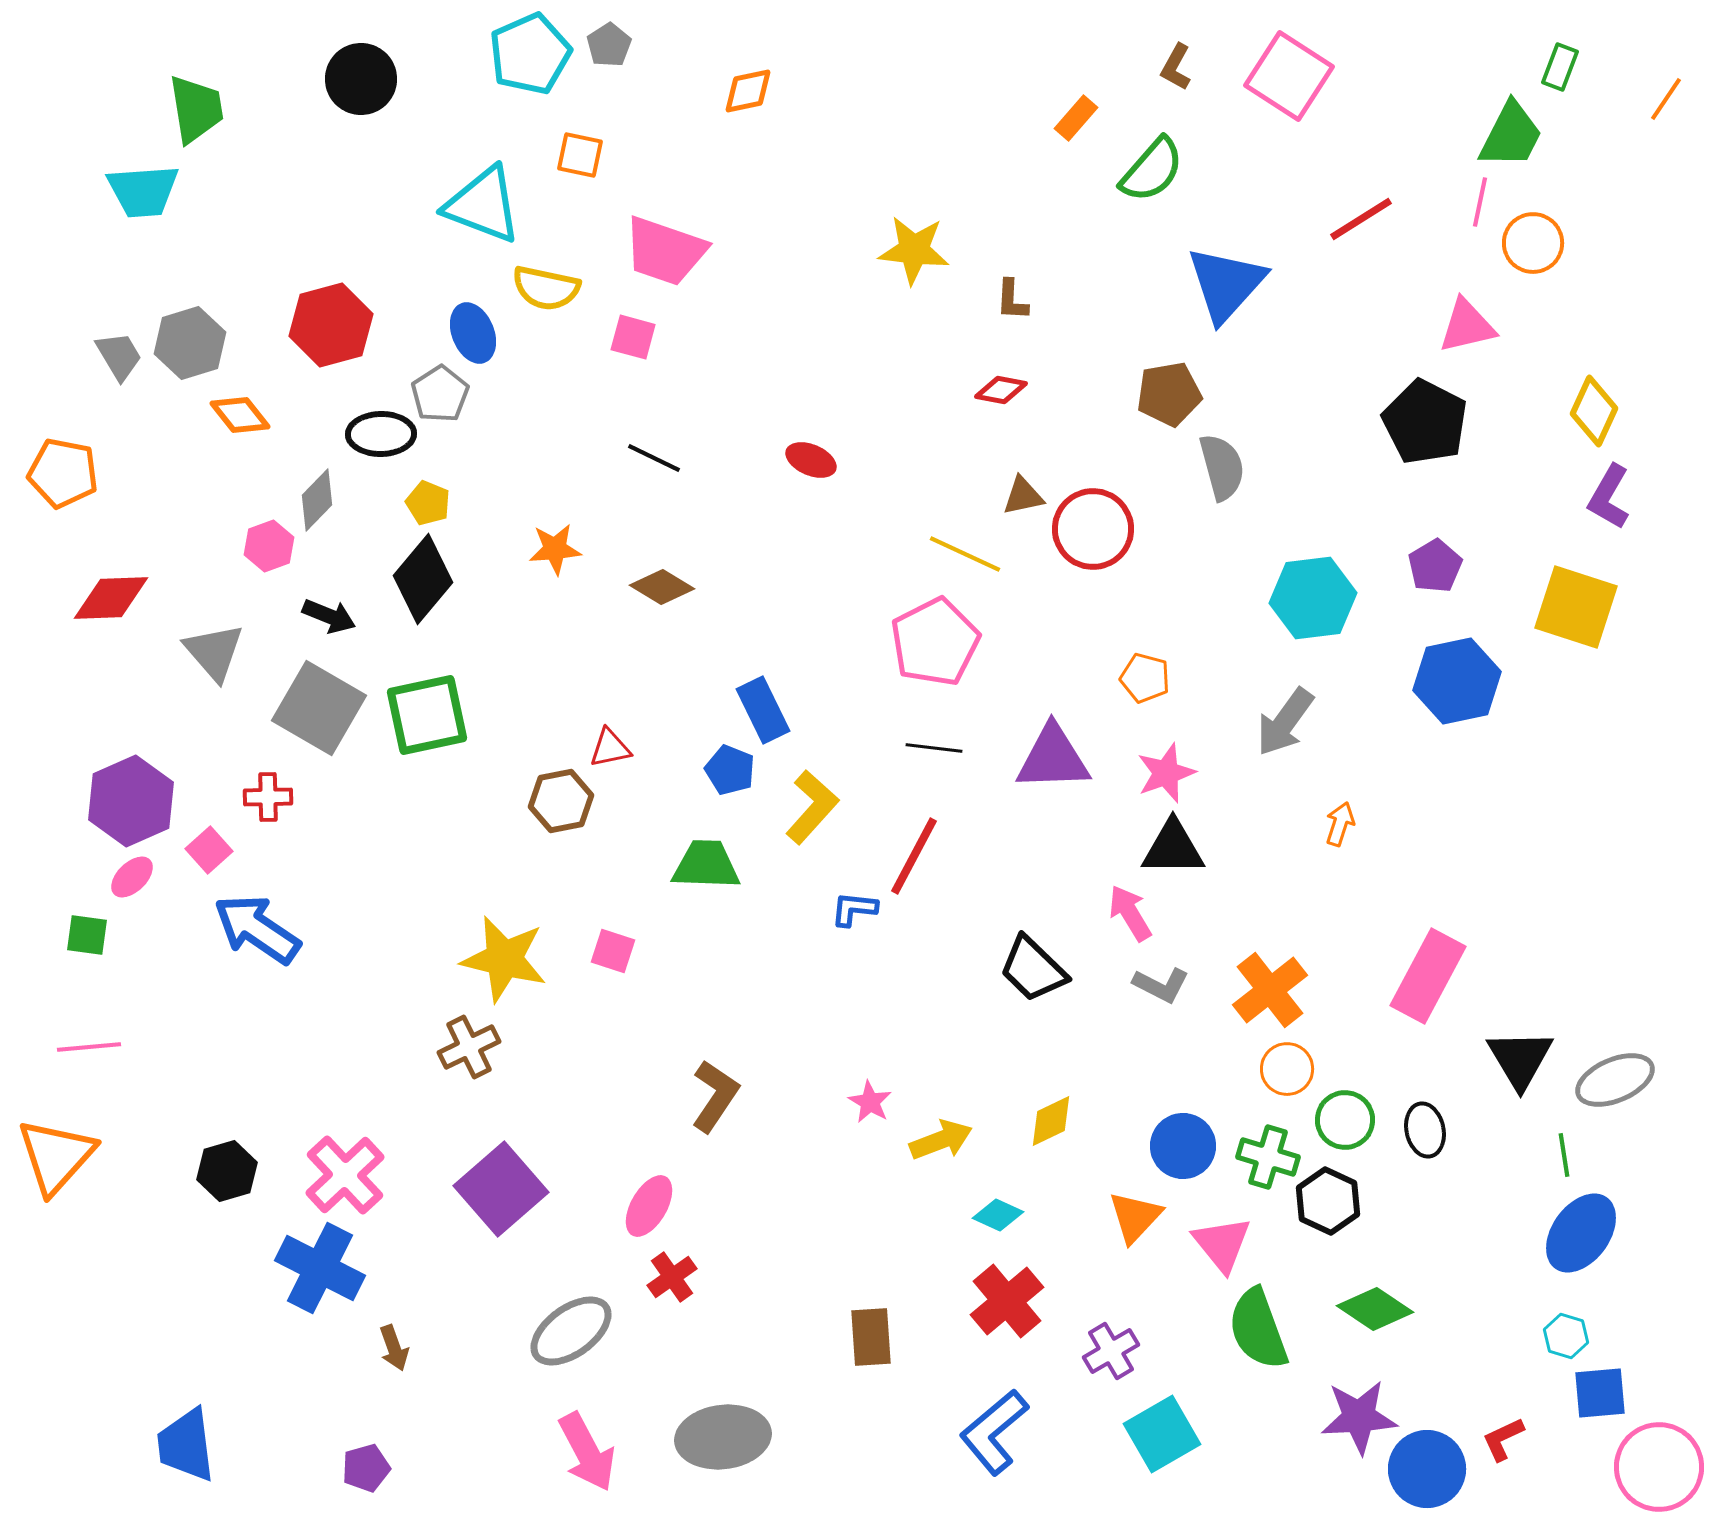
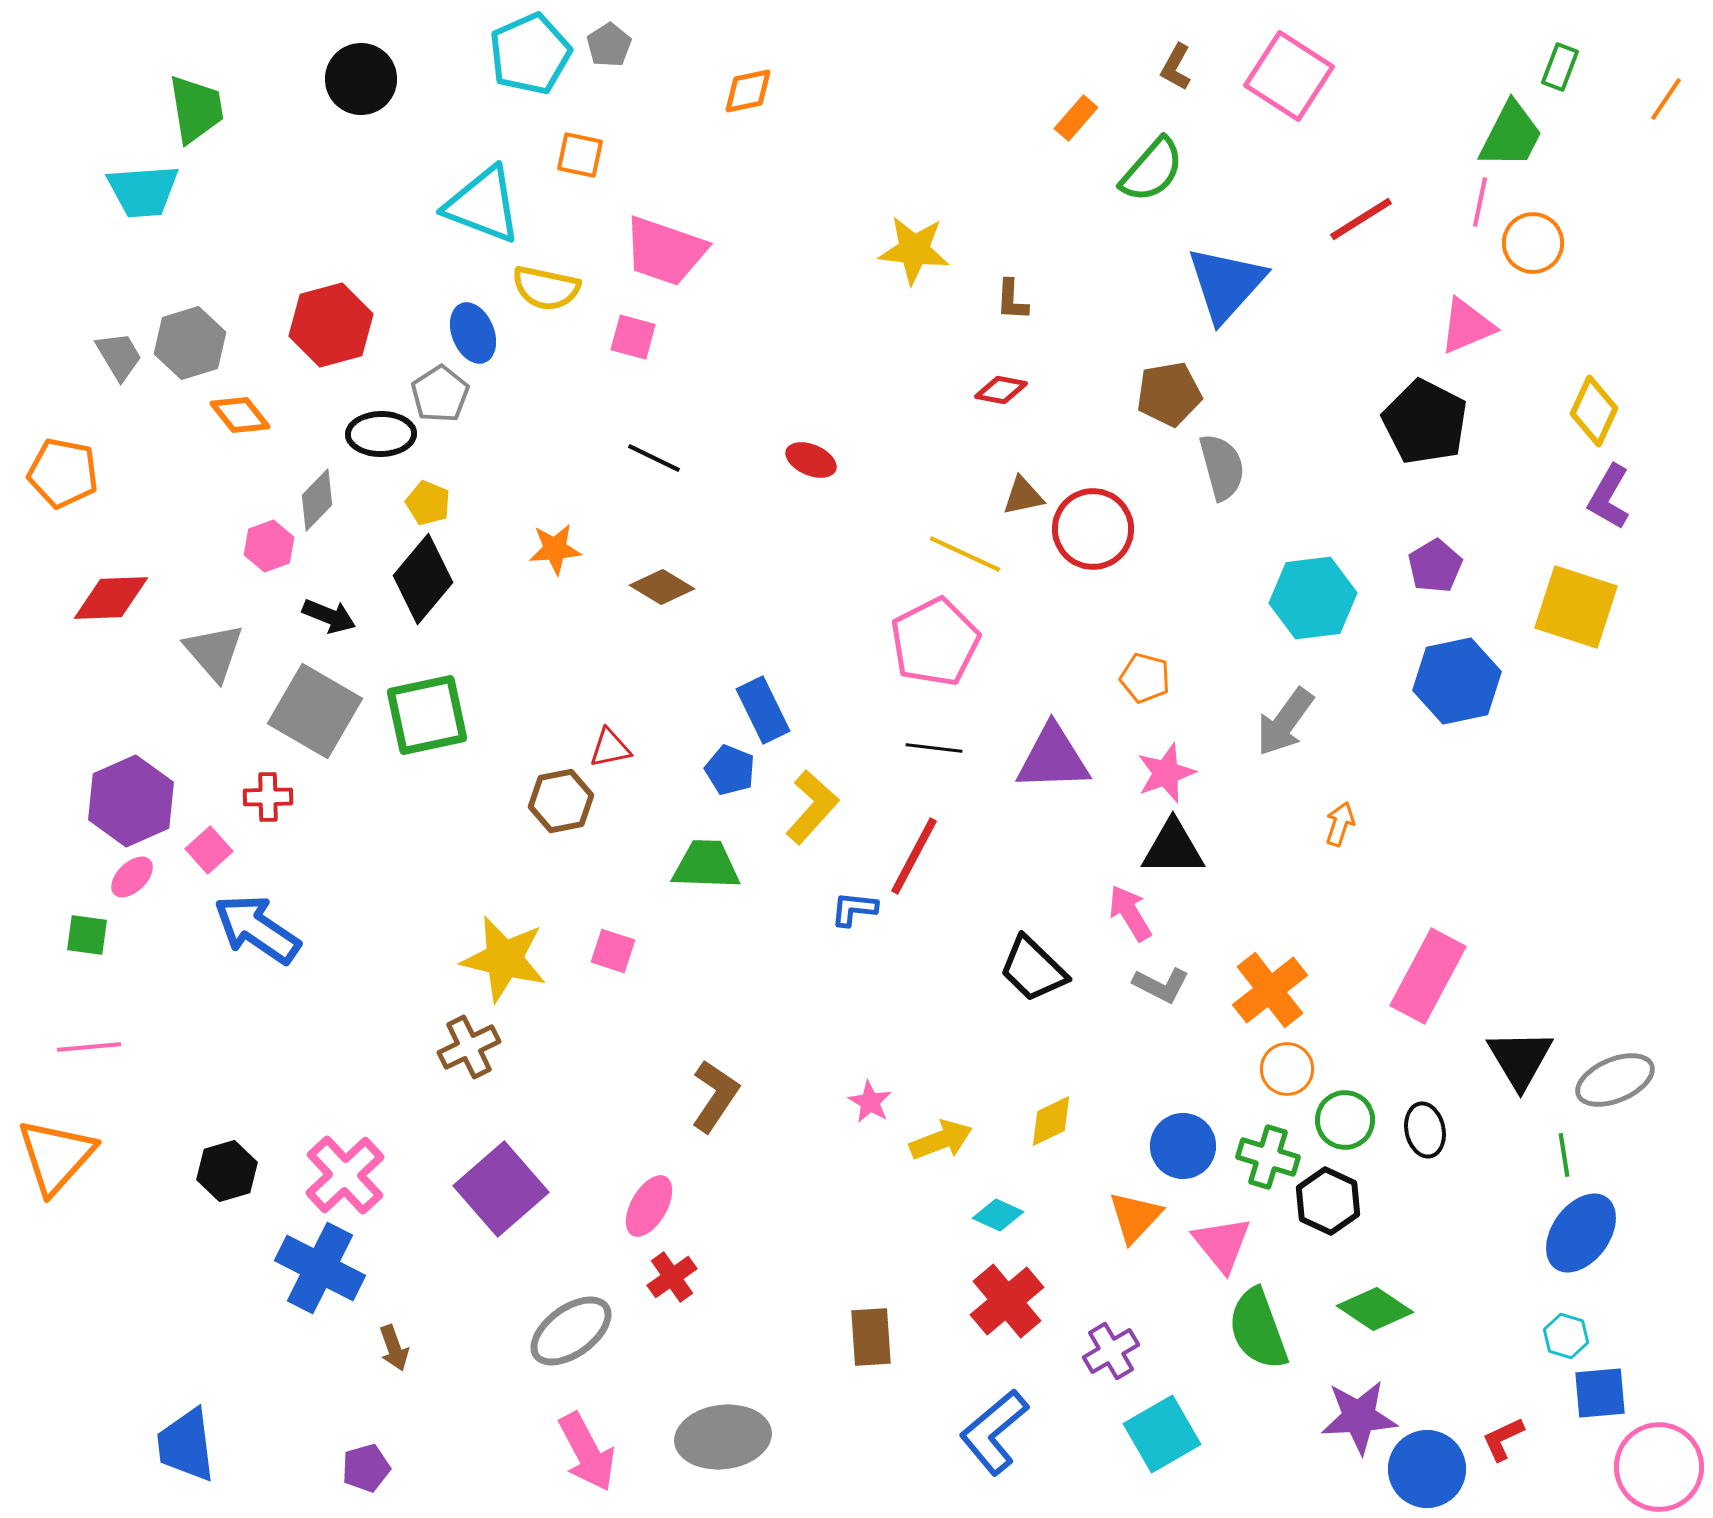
pink triangle at (1467, 326): rotated 10 degrees counterclockwise
gray square at (319, 708): moved 4 px left, 3 px down
